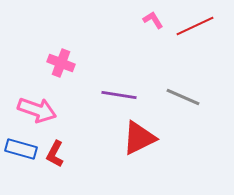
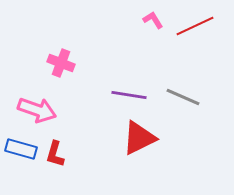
purple line: moved 10 px right
red L-shape: rotated 12 degrees counterclockwise
